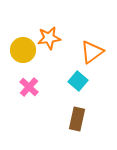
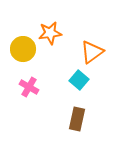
orange star: moved 1 px right, 5 px up
yellow circle: moved 1 px up
cyan square: moved 1 px right, 1 px up
pink cross: rotated 12 degrees counterclockwise
